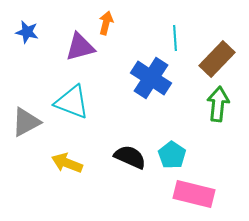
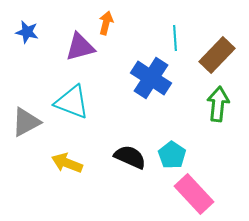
brown rectangle: moved 4 px up
pink rectangle: rotated 33 degrees clockwise
